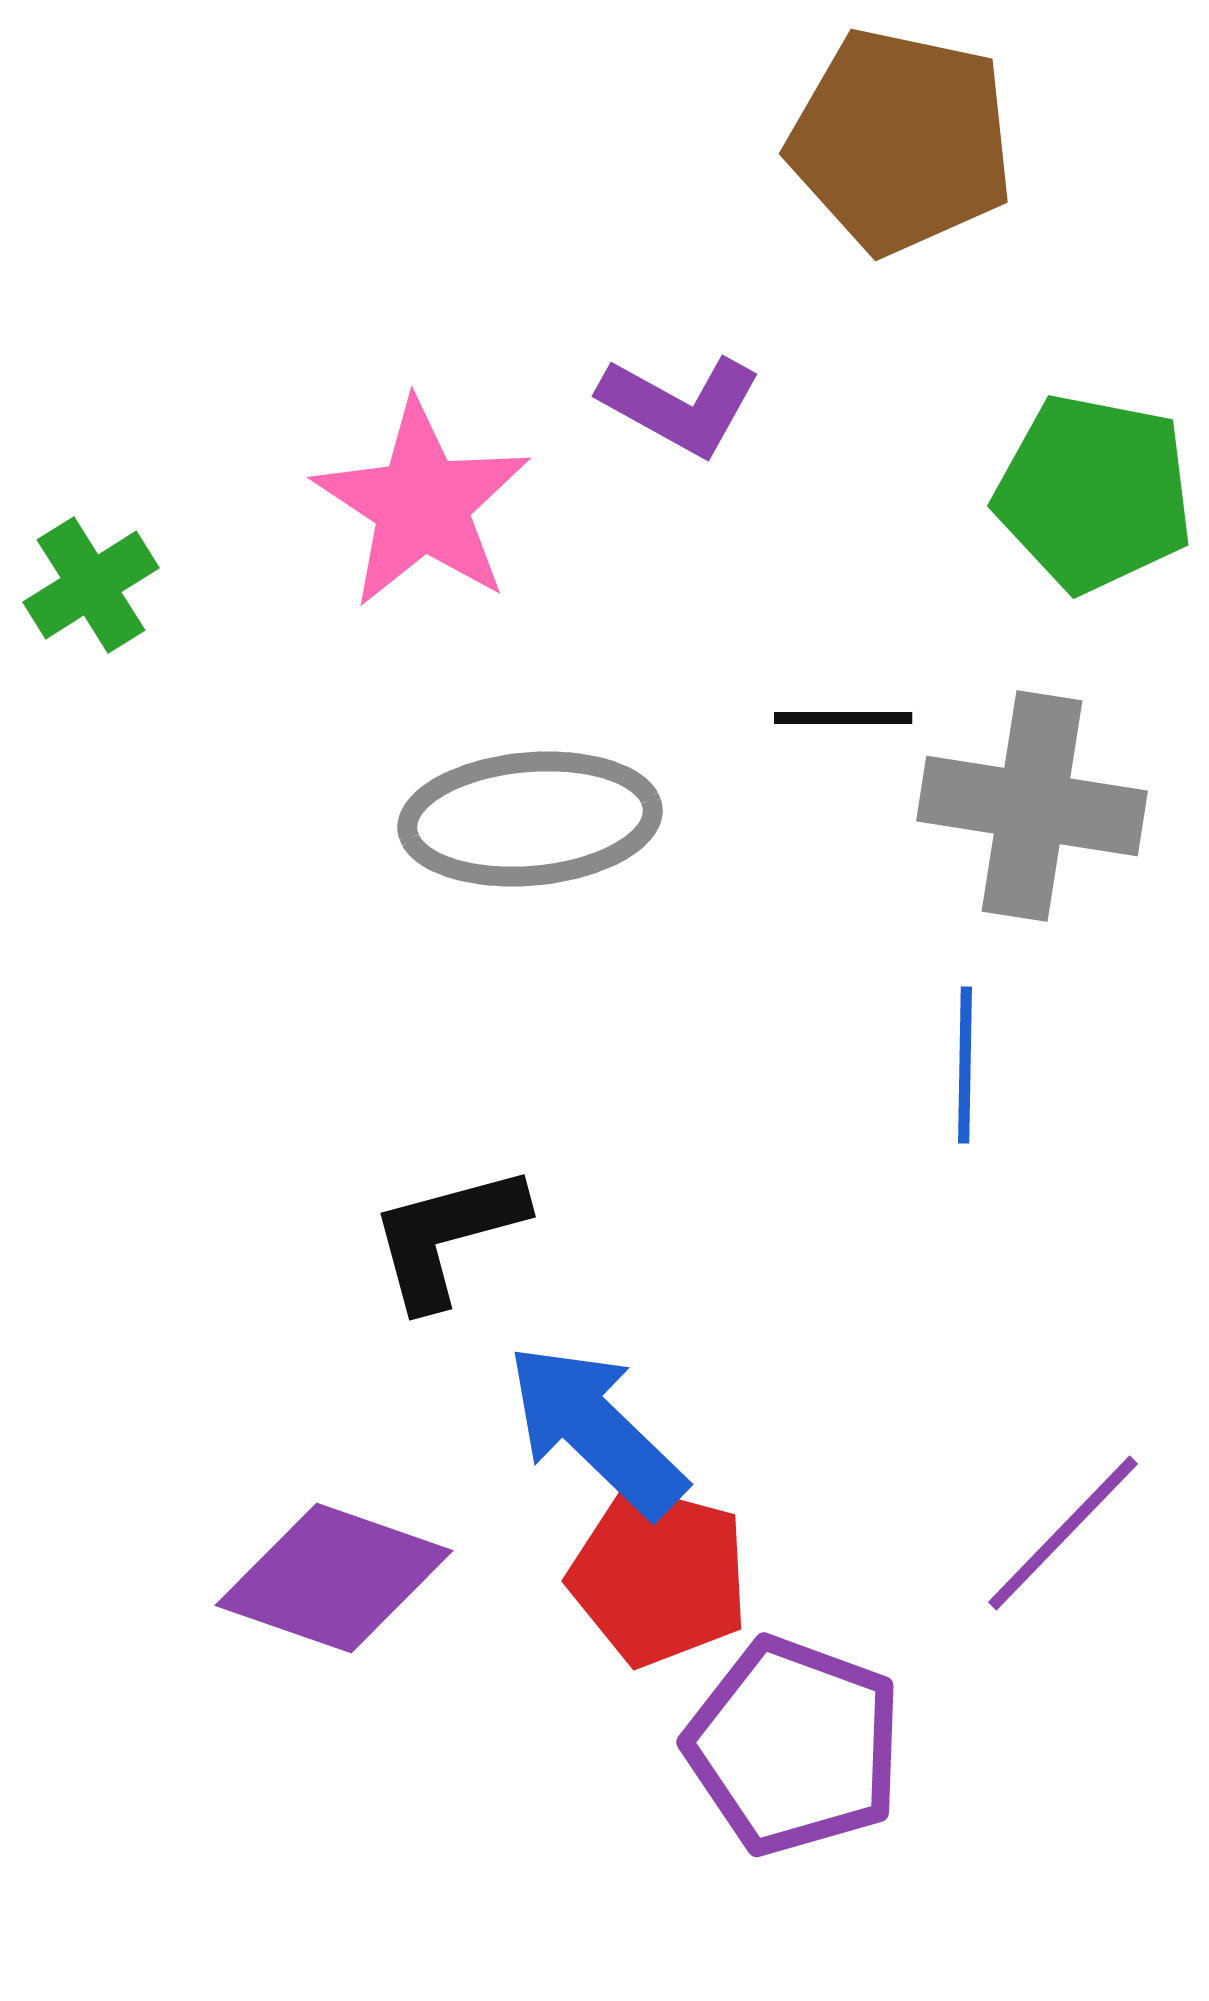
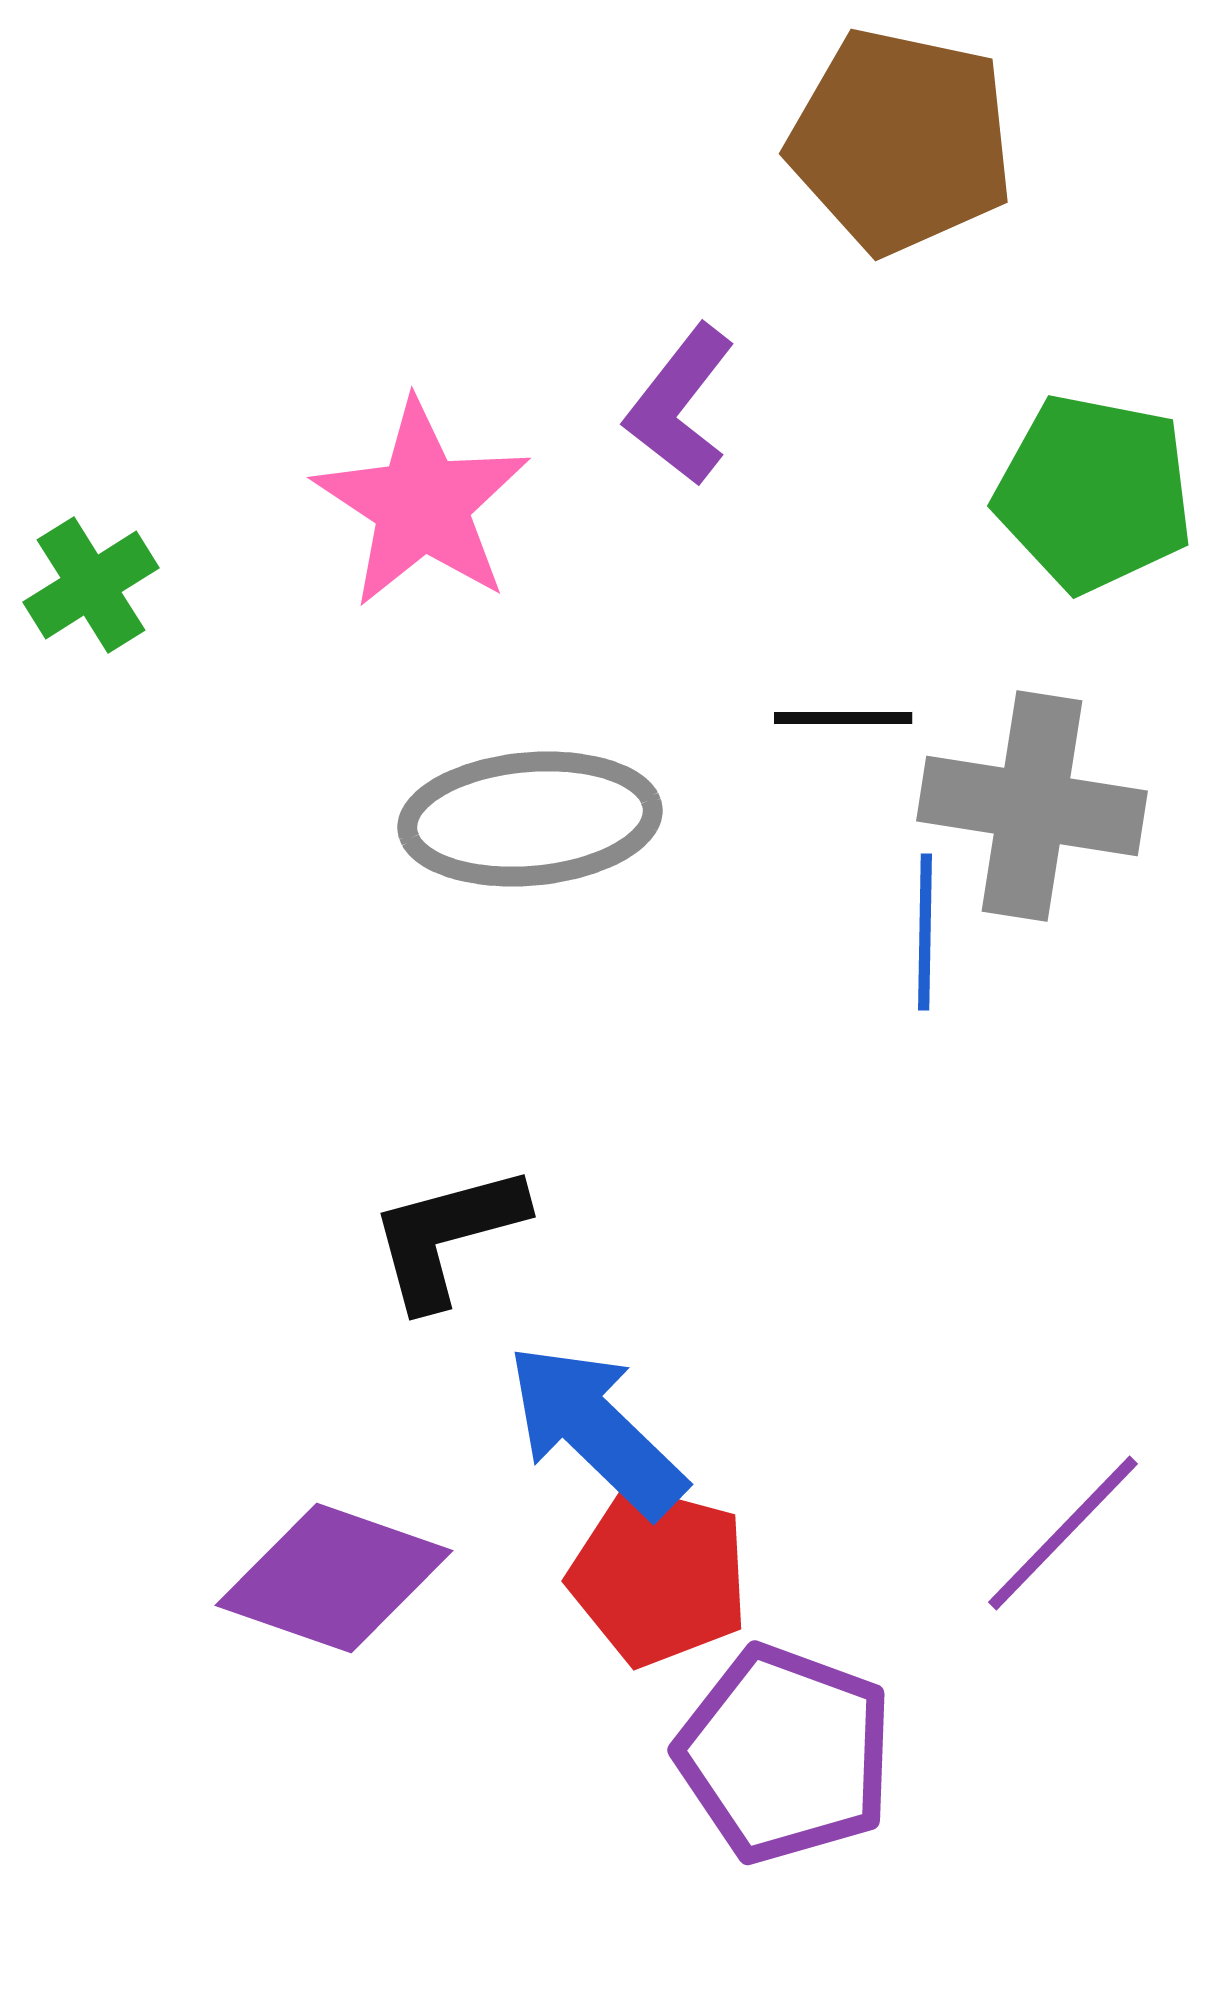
purple L-shape: rotated 99 degrees clockwise
blue line: moved 40 px left, 133 px up
purple pentagon: moved 9 px left, 8 px down
